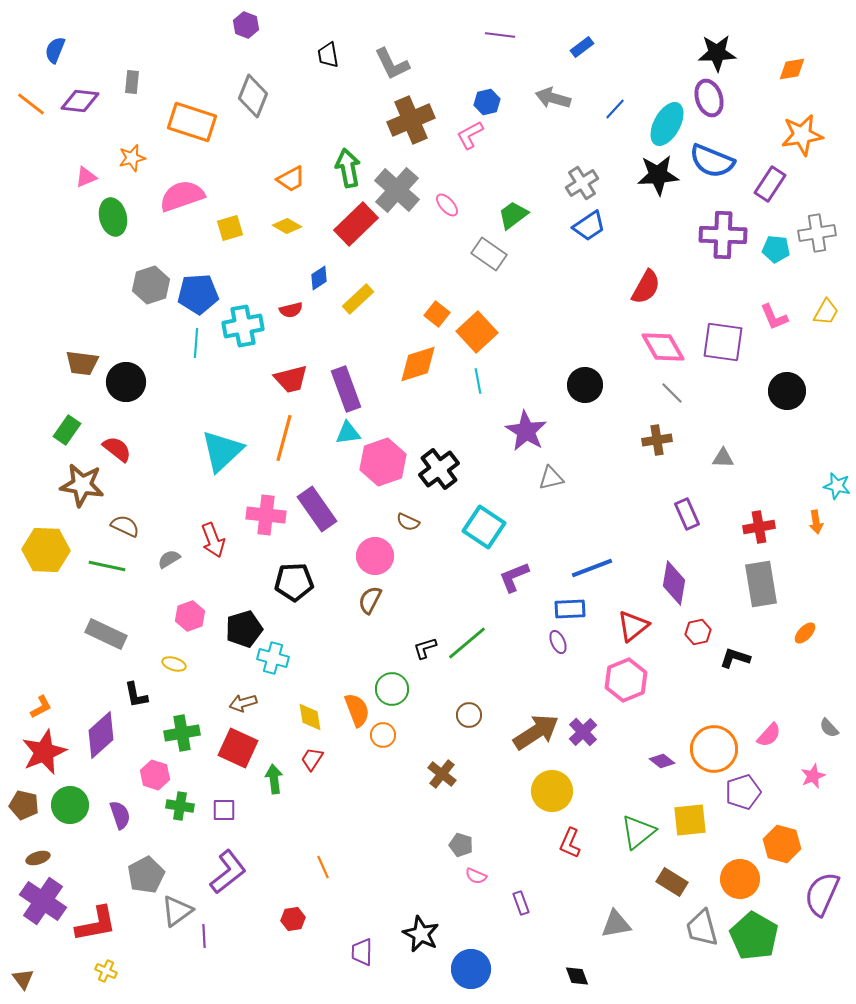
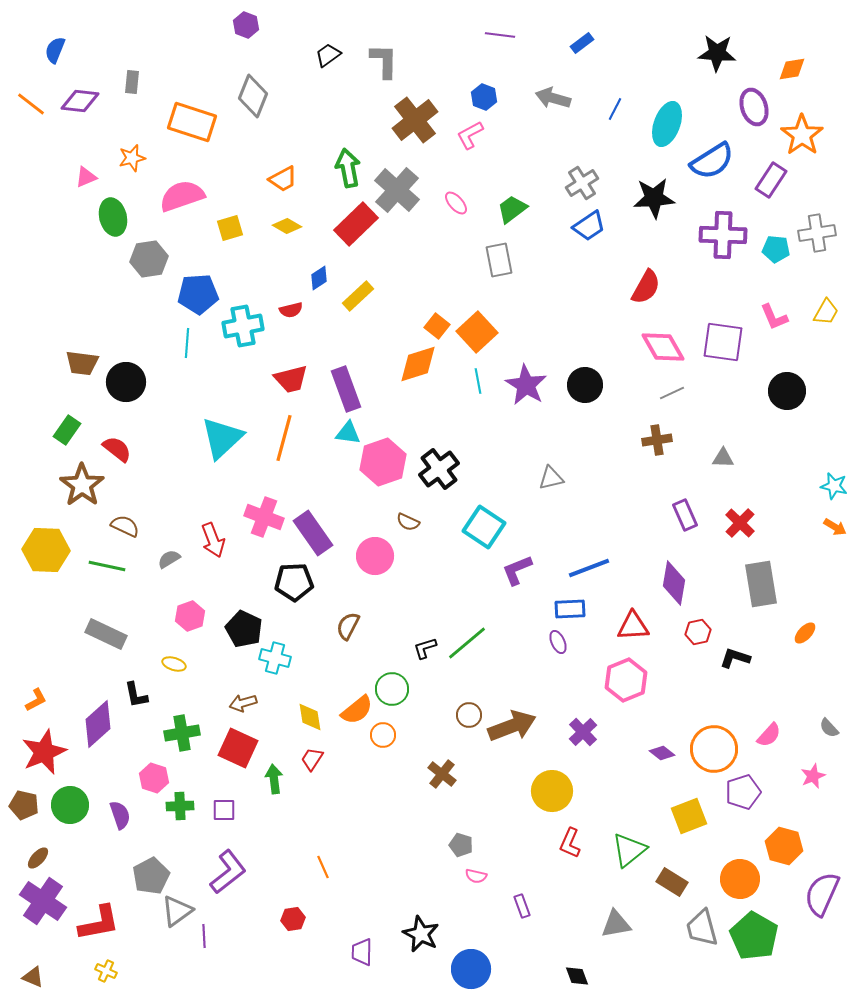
blue rectangle at (582, 47): moved 4 px up
black star at (717, 53): rotated 6 degrees clockwise
black trapezoid at (328, 55): rotated 64 degrees clockwise
gray L-shape at (392, 64): moved 8 px left, 3 px up; rotated 153 degrees counterclockwise
purple ellipse at (709, 98): moved 45 px right, 9 px down
blue hexagon at (487, 102): moved 3 px left, 5 px up; rotated 25 degrees counterclockwise
blue line at (615, 109): rotated 15 degrees counterclockwise
brown cross at (411, 120): moved 4 px right; rotated 15 degrees counterclockwise
cyan ellipse at (667, 124): rotated 9 degrees counterclockwise
orange star at (802, 135): rotated 27 degrees counterclockwise
blue semicircle at (712, 161): rotated 54 degrees counterclockwise
black star at (658, 175): moved 4 px left, 23 px down
orange trapezoid at (291, 179): moved 8 px left
purple rectangle at (770, 184): moved 1 px right, 4 px up
pink ellipse at (447, 205): moved 9 px right, 2 px up
green trapezoid at (513, 215): moved 1 px left, 6 px up
gray rectangle at (489, 254): moved 10 px right, 6 px down; rotated 44 degrees clockwise
gray hexagon at (151, 285): moved 2 px left, 26 px up; rotated 9 degrees clockwise
yellow rectangle at (358, 299): moved 3 px up
orange square at (437, 314): moved 12 px down
cyan line at (196, 343): moved 9 px left
gray line at (672, 393): rotated 70 degrees counterclockwise
purple star at (526, 431): moved 46 px up
cyan triangle at (348, 433): rotated 16 degrees clockwise
cyan triangle at (222, 451): moved 13 px up
brown star at (82, 485): rotated 27 degrees clockwise
cyan star at (837, 486): moved 3 px left
purple rectangle at (317, 509): moved 4 px left, 24 px down
purple rectangle at (687, 514): moved 2 px left, 1 px down
pink cross at (266, 515): moved 2 px left, 2 px down; rotated 15 degrees clockwise
orange arrow at (816, 522): moved 19 px right, 5 px down; rotated 50 degrees counterclockwise
red cross at (759, 527): moved 19 px left, 4 px up; rotated 36 degrees counterclockwise
blue line at (592, 568): moved 3 px left
purple L-shape at (514, 577): moved 3 px right, 7 px up
brown semicircle at (370, 600): moved 22 px left, 26 px down
red triangle at (633, 626): rotated 36 degrees clockwise
black pentagon at (244, 629): rotated 30 degrees counterclockwise
cyan cross at (273, 658): moved 2 px right
orange L-shape at (41, 707): moved 5 px left, 7 px up
orange semicircle at (357, 710): rotated 72 degrees clockwise
brown arrow at (536, 732): moved 24 px left, 6 px up; rotated 12 degrees clockwise
purple diamond at (101, 735): moved 3 px left, 11 px up
purple diamond at (662, 761): moved 8 px up
pink hexagon at (155, 775): moved 1 px left, 3 px down
green cross at (180, 806): rotated 12 degrees counterclockwise
yellow square at (690, 820): moved 1 px left, 4 px up; rotated 15 degrees counterclockwise
green triangle at (638, 832): moved 9 px left, 18 px down
orange hexagon at (782, 844): moved 2 px right, 2 px down
brown ellipse at (38, 858): rotated 30 degrees counterclockwise
gray pentagon at (146, 875): moved 5 px right, 1 px down
pink semicircle at (476, 876): rotated 10 degrees counterclockwise
purple rectangle at (521, 903): moved 1 px right, 3 px down
red L-shape at (96, 924): moved 3 px right, 1 px up
brown triangle at (23, 979): moved 10 px right, 2 px up; rotated 30 degrees counterclockwise
